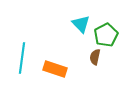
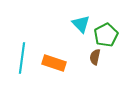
orange rectangle: moved 1 px left, 6 px up
